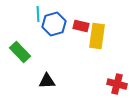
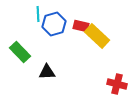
yellow rectangle: rotated 55 degrees counterclockwise
black triangle: moved 9 px up
